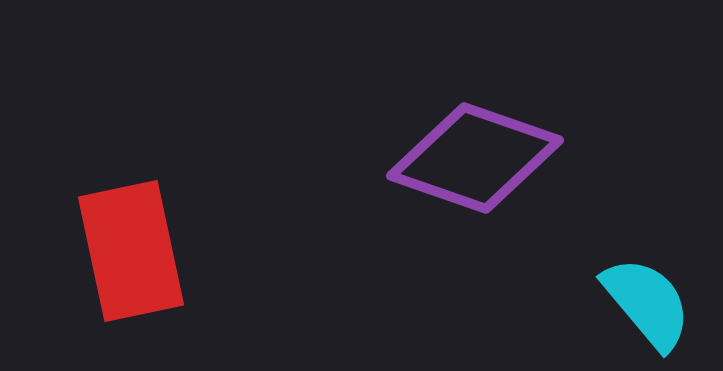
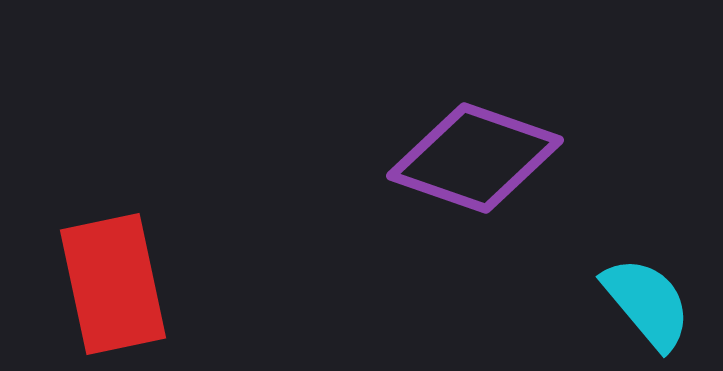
red rectangle: moved 18 px left, 33 px down
